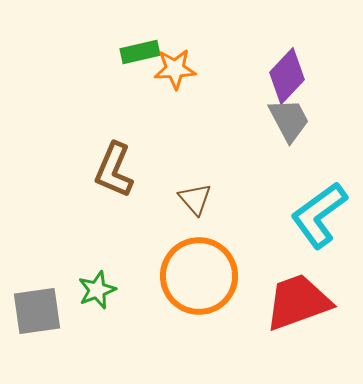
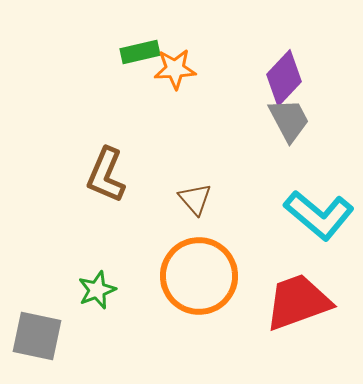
purple diamond: moved 3 px left, 2 px down
brown L-shape: moved 8 px left, 5 px down
cyan L-shape: rotated 104 degrees counterclockwise
gray square: moved 25 px down; rotated 20 degrees clockwise
